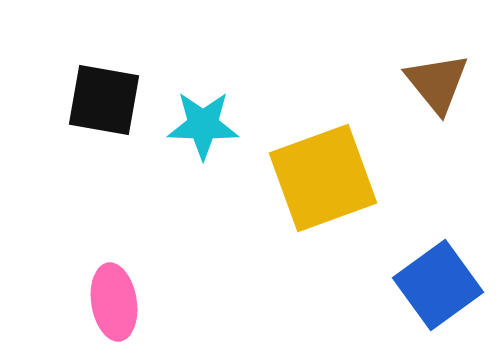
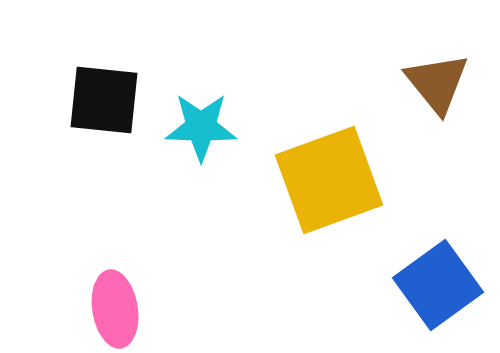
black square: rotated 4 degrees counterclockwise
cyan star: moved 2 px left, 2 px down
yellow square: moved 6 px right, 2 px down
pink ellipse: moved 1 px right, 7 px down
